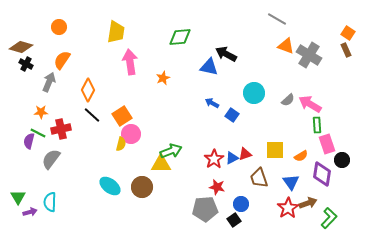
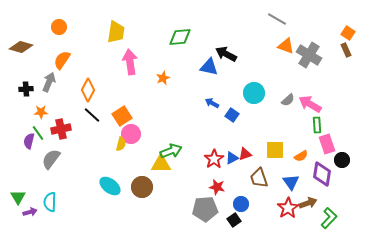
black cross at (26, 64): moved 25 px down; rotated 32 degrees counterclockwise
green line at (38, 133): rotated 28 degrees clockwise
